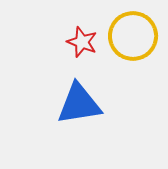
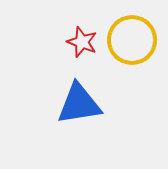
yellow circle: moved 1 px left, 4 px down
